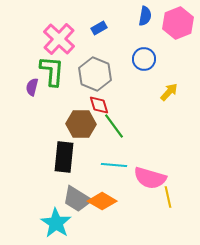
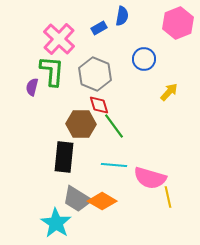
blue semicircle: moved 23 px left
